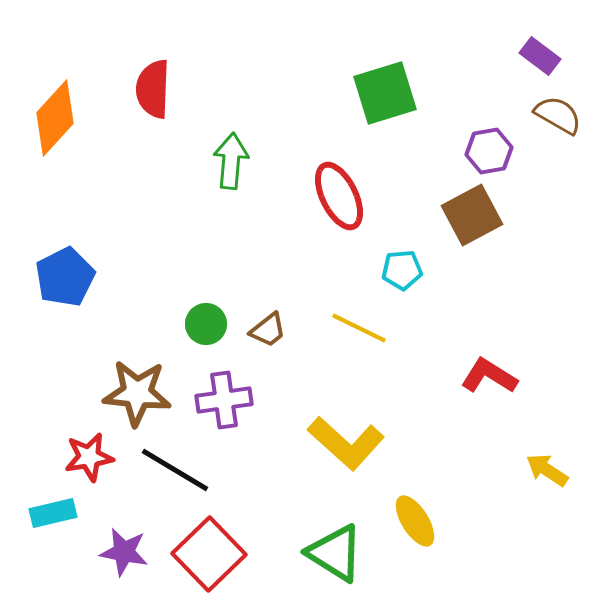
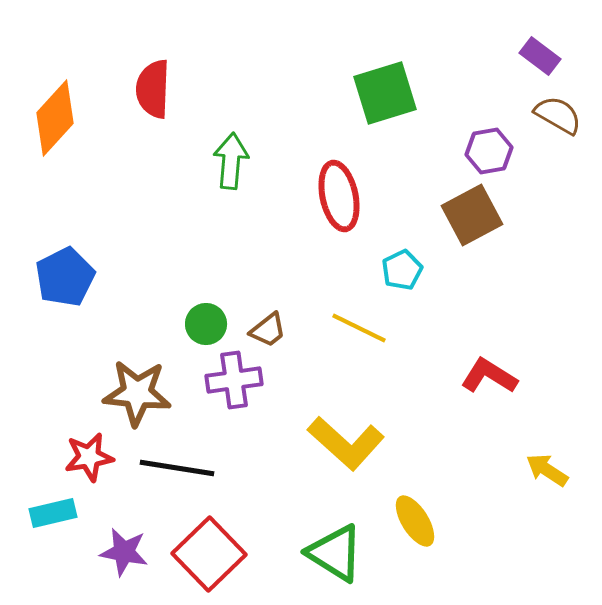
red ellipse: rotated 14 degrees clockwise
cyan pentagon: rotated 21 degrees counterclockwise
purple cross: moved 10 px right, 20 px up
black line: moved 2 px right, 2 px up; rotated 22 degrees counterclockwise
